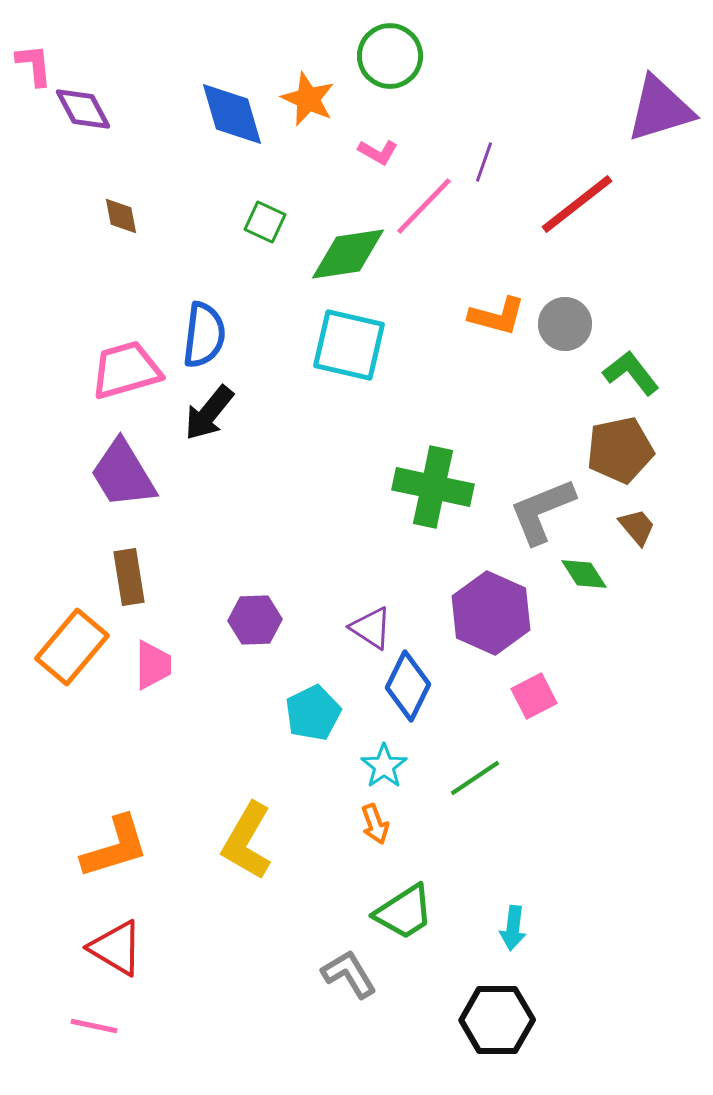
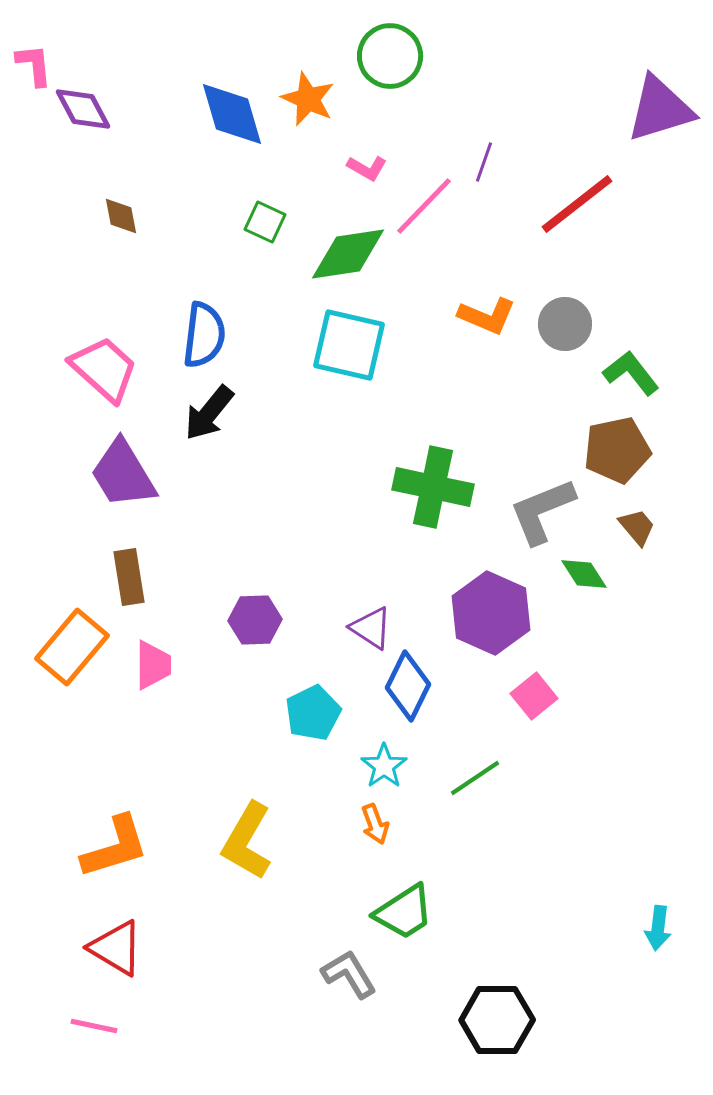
pink L-shape at (378, 152): moved 11 px left, 16 px down
orange L-shape at (497, 316): moved 10 px left; rotated 8 degrees clockwise
pink trapezoid at (126, 370): moved 22 px left, 1 px up; rotated 58 degrees clockwise
brown pentagon at (620, 450): moved 3 px left
pink square at (534, 696): rotated 12 degrees counterclockwise
cyan arrow at (513, 928): moved 145 px right
